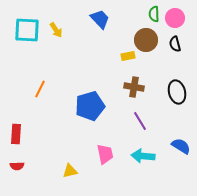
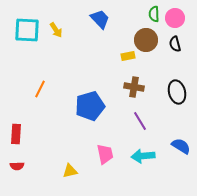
cyan arrow: rotated 10 degrees counterclockwise
